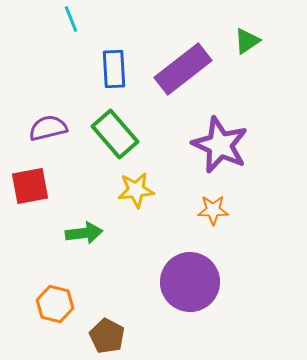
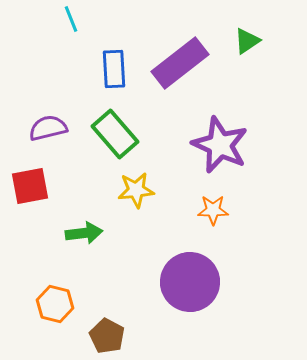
purple rectangle: moved 3 px left, 6 px up
